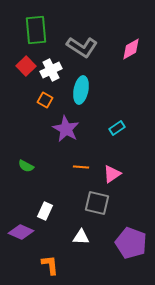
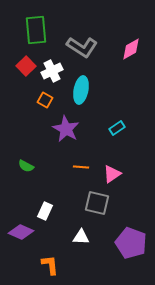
white cross: moved 1 px right, 1 px down
